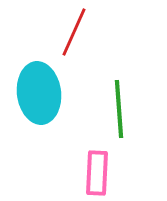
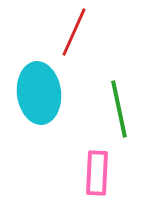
green line: rotated 8 degrees counterclockwise
